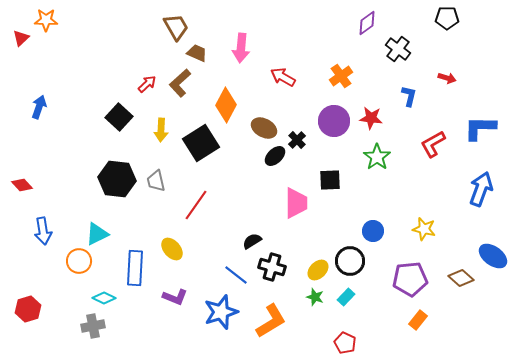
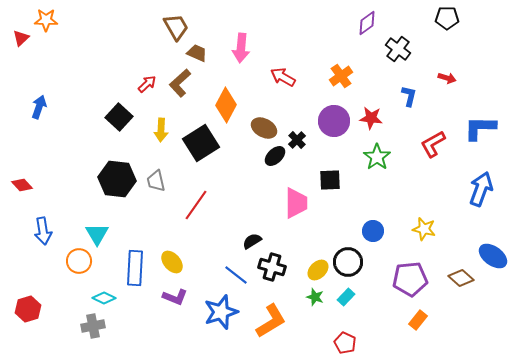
cyan triangle at (97, 234): rotated 35 degrees counterclockwise
yellow ellipse at (172, 249): moved 13 px down
black circle at (350, 261): moved 2 px left, 1 px down
